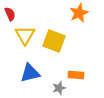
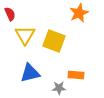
gray star: rotated 16 degrees clockwise
